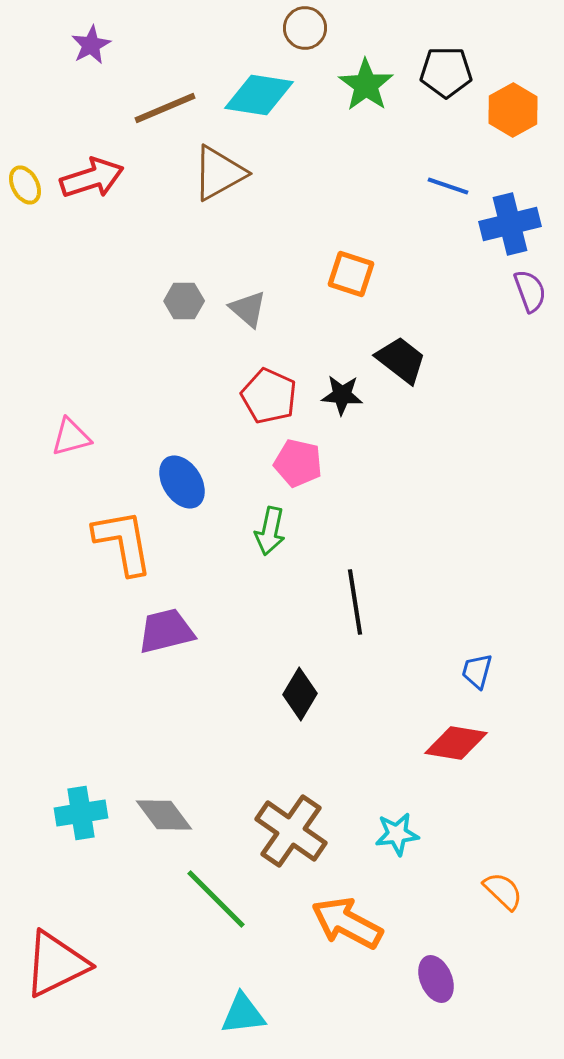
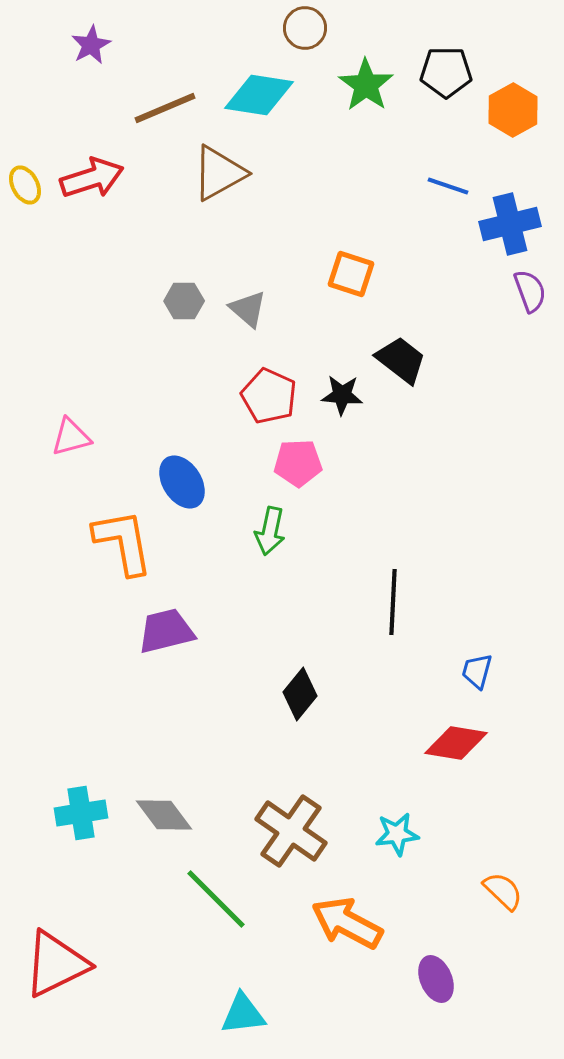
pink pentagon: rotated 15 degrees counterclockwise
black line: moved 38 px right; rotated 12 degrees clockwise
black diamond: rotated 9 degrees clockwise
